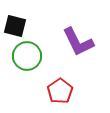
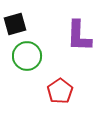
black square: moved 2 px up; rotated 30 degrees counterclockwise
purple L-shape: moved 1 px right, 6 px up; rotated 28 degrees clockwise
